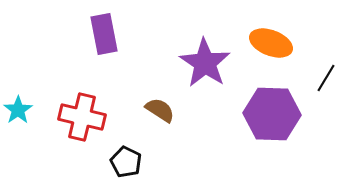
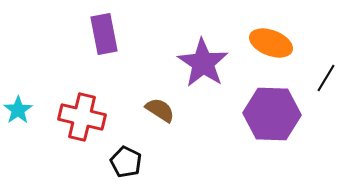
purple star: moved 2 px left
